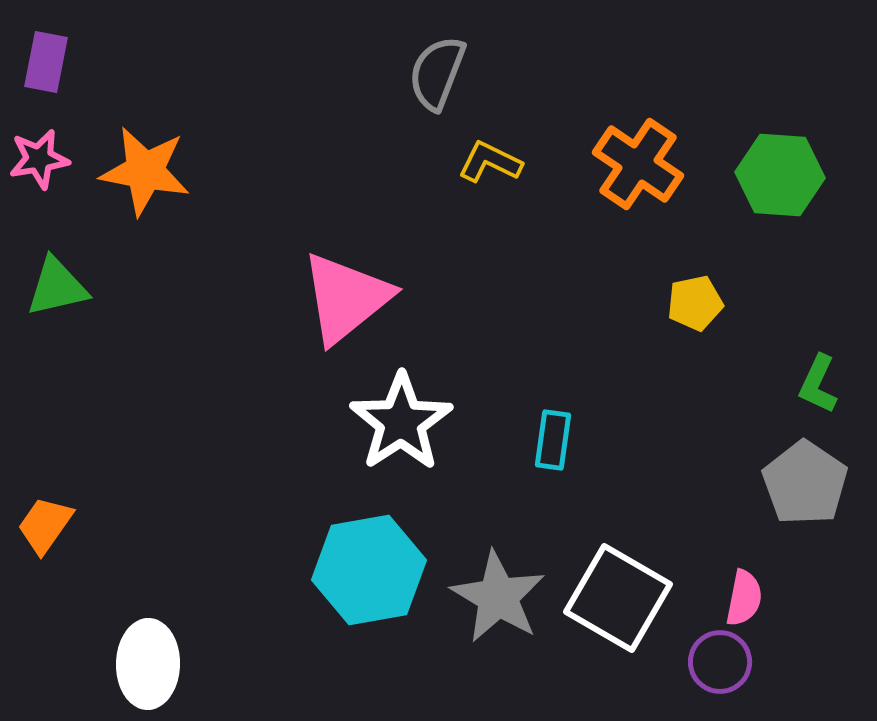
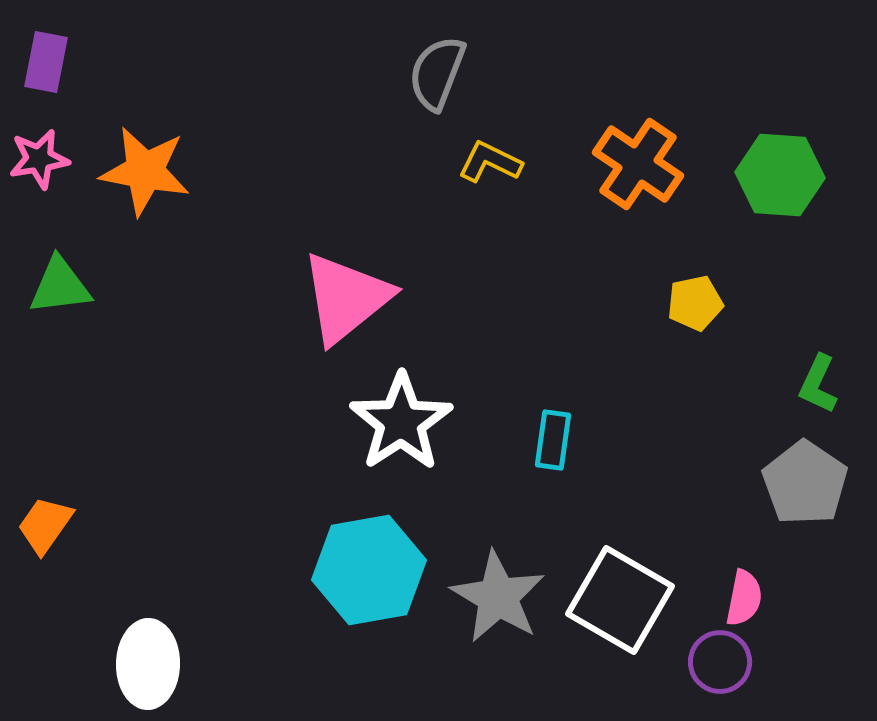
green triangle: moved 3 px right, 1 px up; rotated 6 degrees clockwise
white square: moved 2 px right, 2 px down
